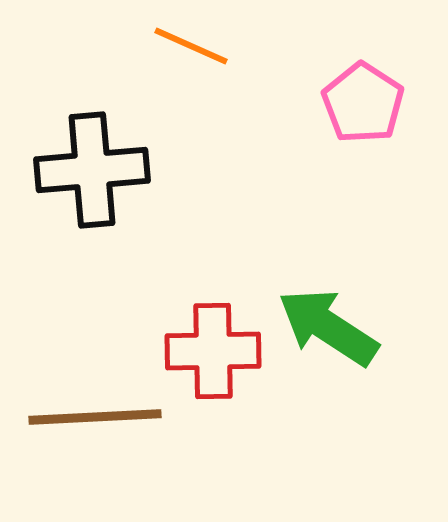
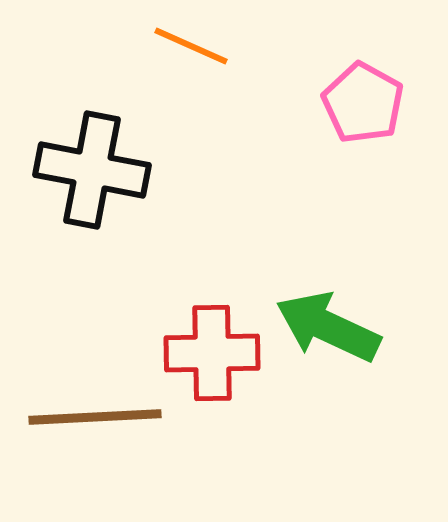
pink pentagon: rotated 4 degrees counterclockwise
black cross: rotated 16 degrees clockwise
green arrow: rotated 8 degrees counterclockwise
red cross: moved 1 px left, 2 px down
